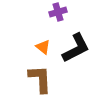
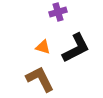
orange triangle: rotated 21 degrees counterclockwise
brown L-shape: rotated 24 degrees counterclockwise
